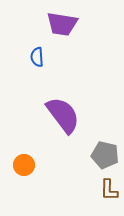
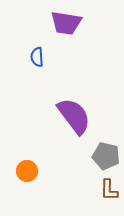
purple trapezoid: moved 4 px right, 1 px up
purple semicircle: moved 11 px right, 1 px down
gray pentagon: moved 1 px right, 1 px down
orange circle: moved 3 px right, 6 px down
